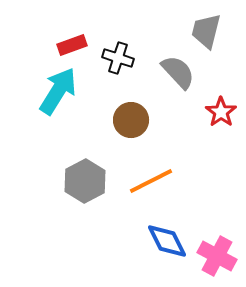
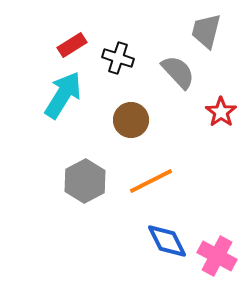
red rectangle: rotated 12 degrees counterclockwise
cyan arrow: moved 5 px right, 4 px down
